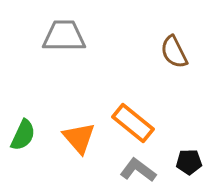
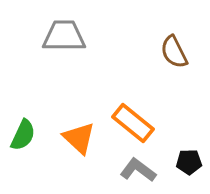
orange triangle: rotated 6 degrees counterclockwise
